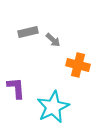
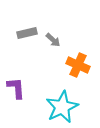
gray rectangle: moved 1 px left, 1 px down
orange cross: rotated 10 degrees clockwise
cyan star: moved 9 px right
